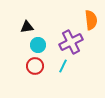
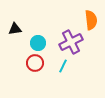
black triangle: moved 12 px left, 2 px down
cyan circle: moved 2 px up
red circle: moved 3 px up
